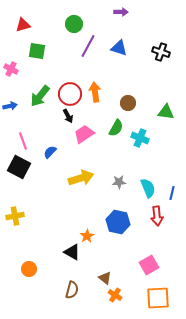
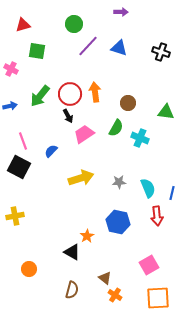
purple line: rotated 15 degrees clockwise
blue semicircle: moved 1 px right, 1 px up
